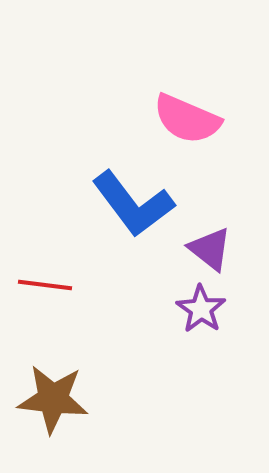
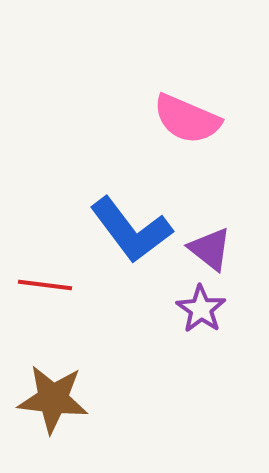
blue L-shape: moved 2 px left, 26 px down
